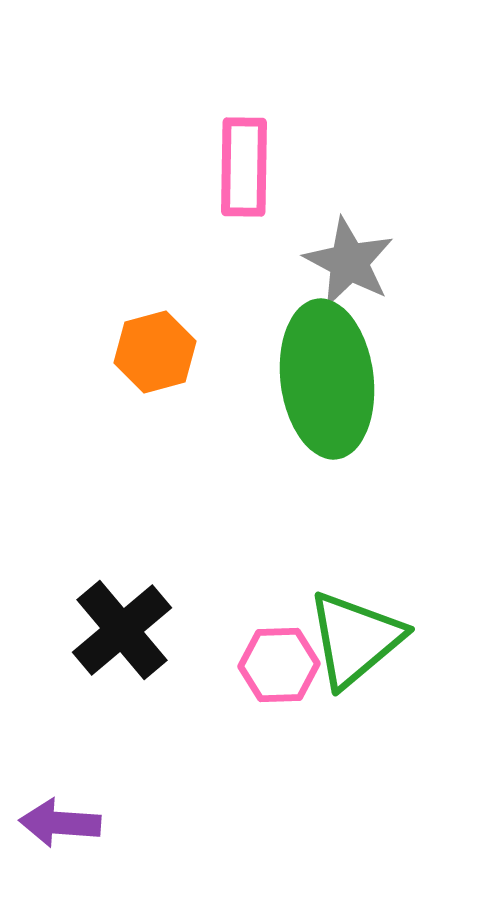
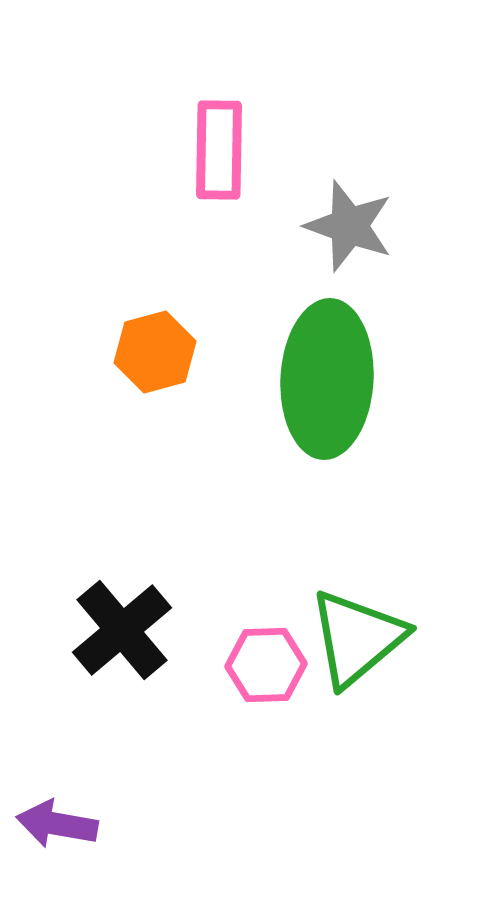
pink rectangle: moved 25 px left, 17 px up
gray star: moved 36 px up; rotated 8 degrees counterclockwise
green ellipse: rotated 10 degrees clockwise
green triangle: moved 2 px right, 1 px up
pink hexagon: moved 13 px left
purple arrow: moved 3 px left, 1 px down; rotated 6 degrees clockwise
